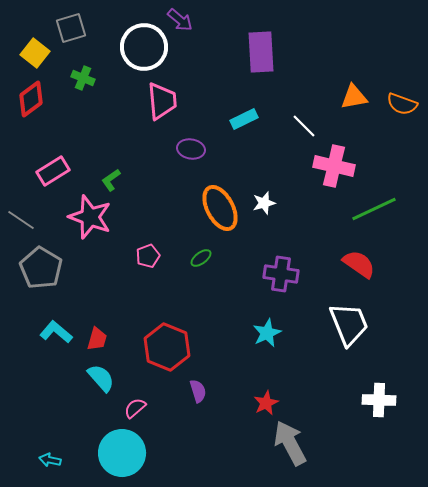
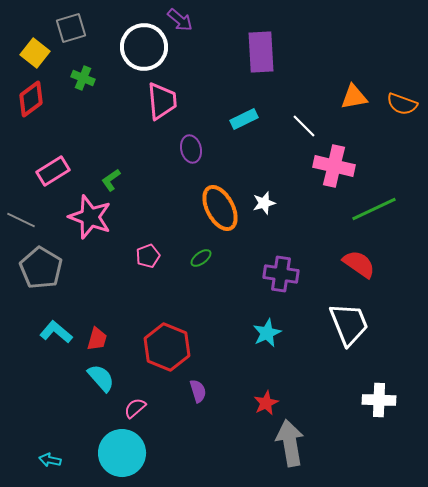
purple ellipse: rotated 68 degrees clockwise
gray line: rotated 8 degrees counterclockwise
gray arrow: rotated 18 degrees clockwise
